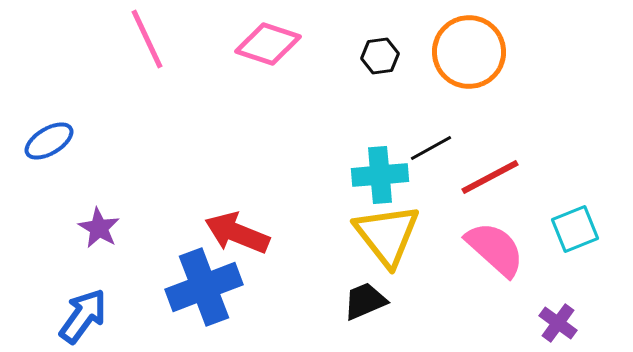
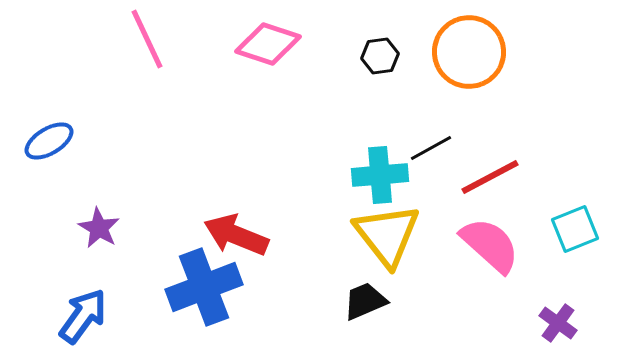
red arrow: moved 1 px left, 2 px down
pink semicircle: moved 5 px left, 4 px up
